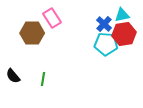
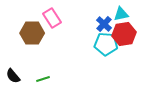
cyan triangle: moved 1 px left, 1 px up
green line: rotated 64 degrees clockwise
